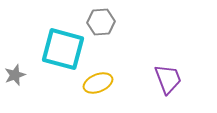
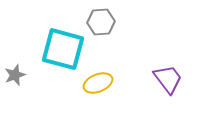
purple trapezoid: rotated 16 degrees counterclockwise
